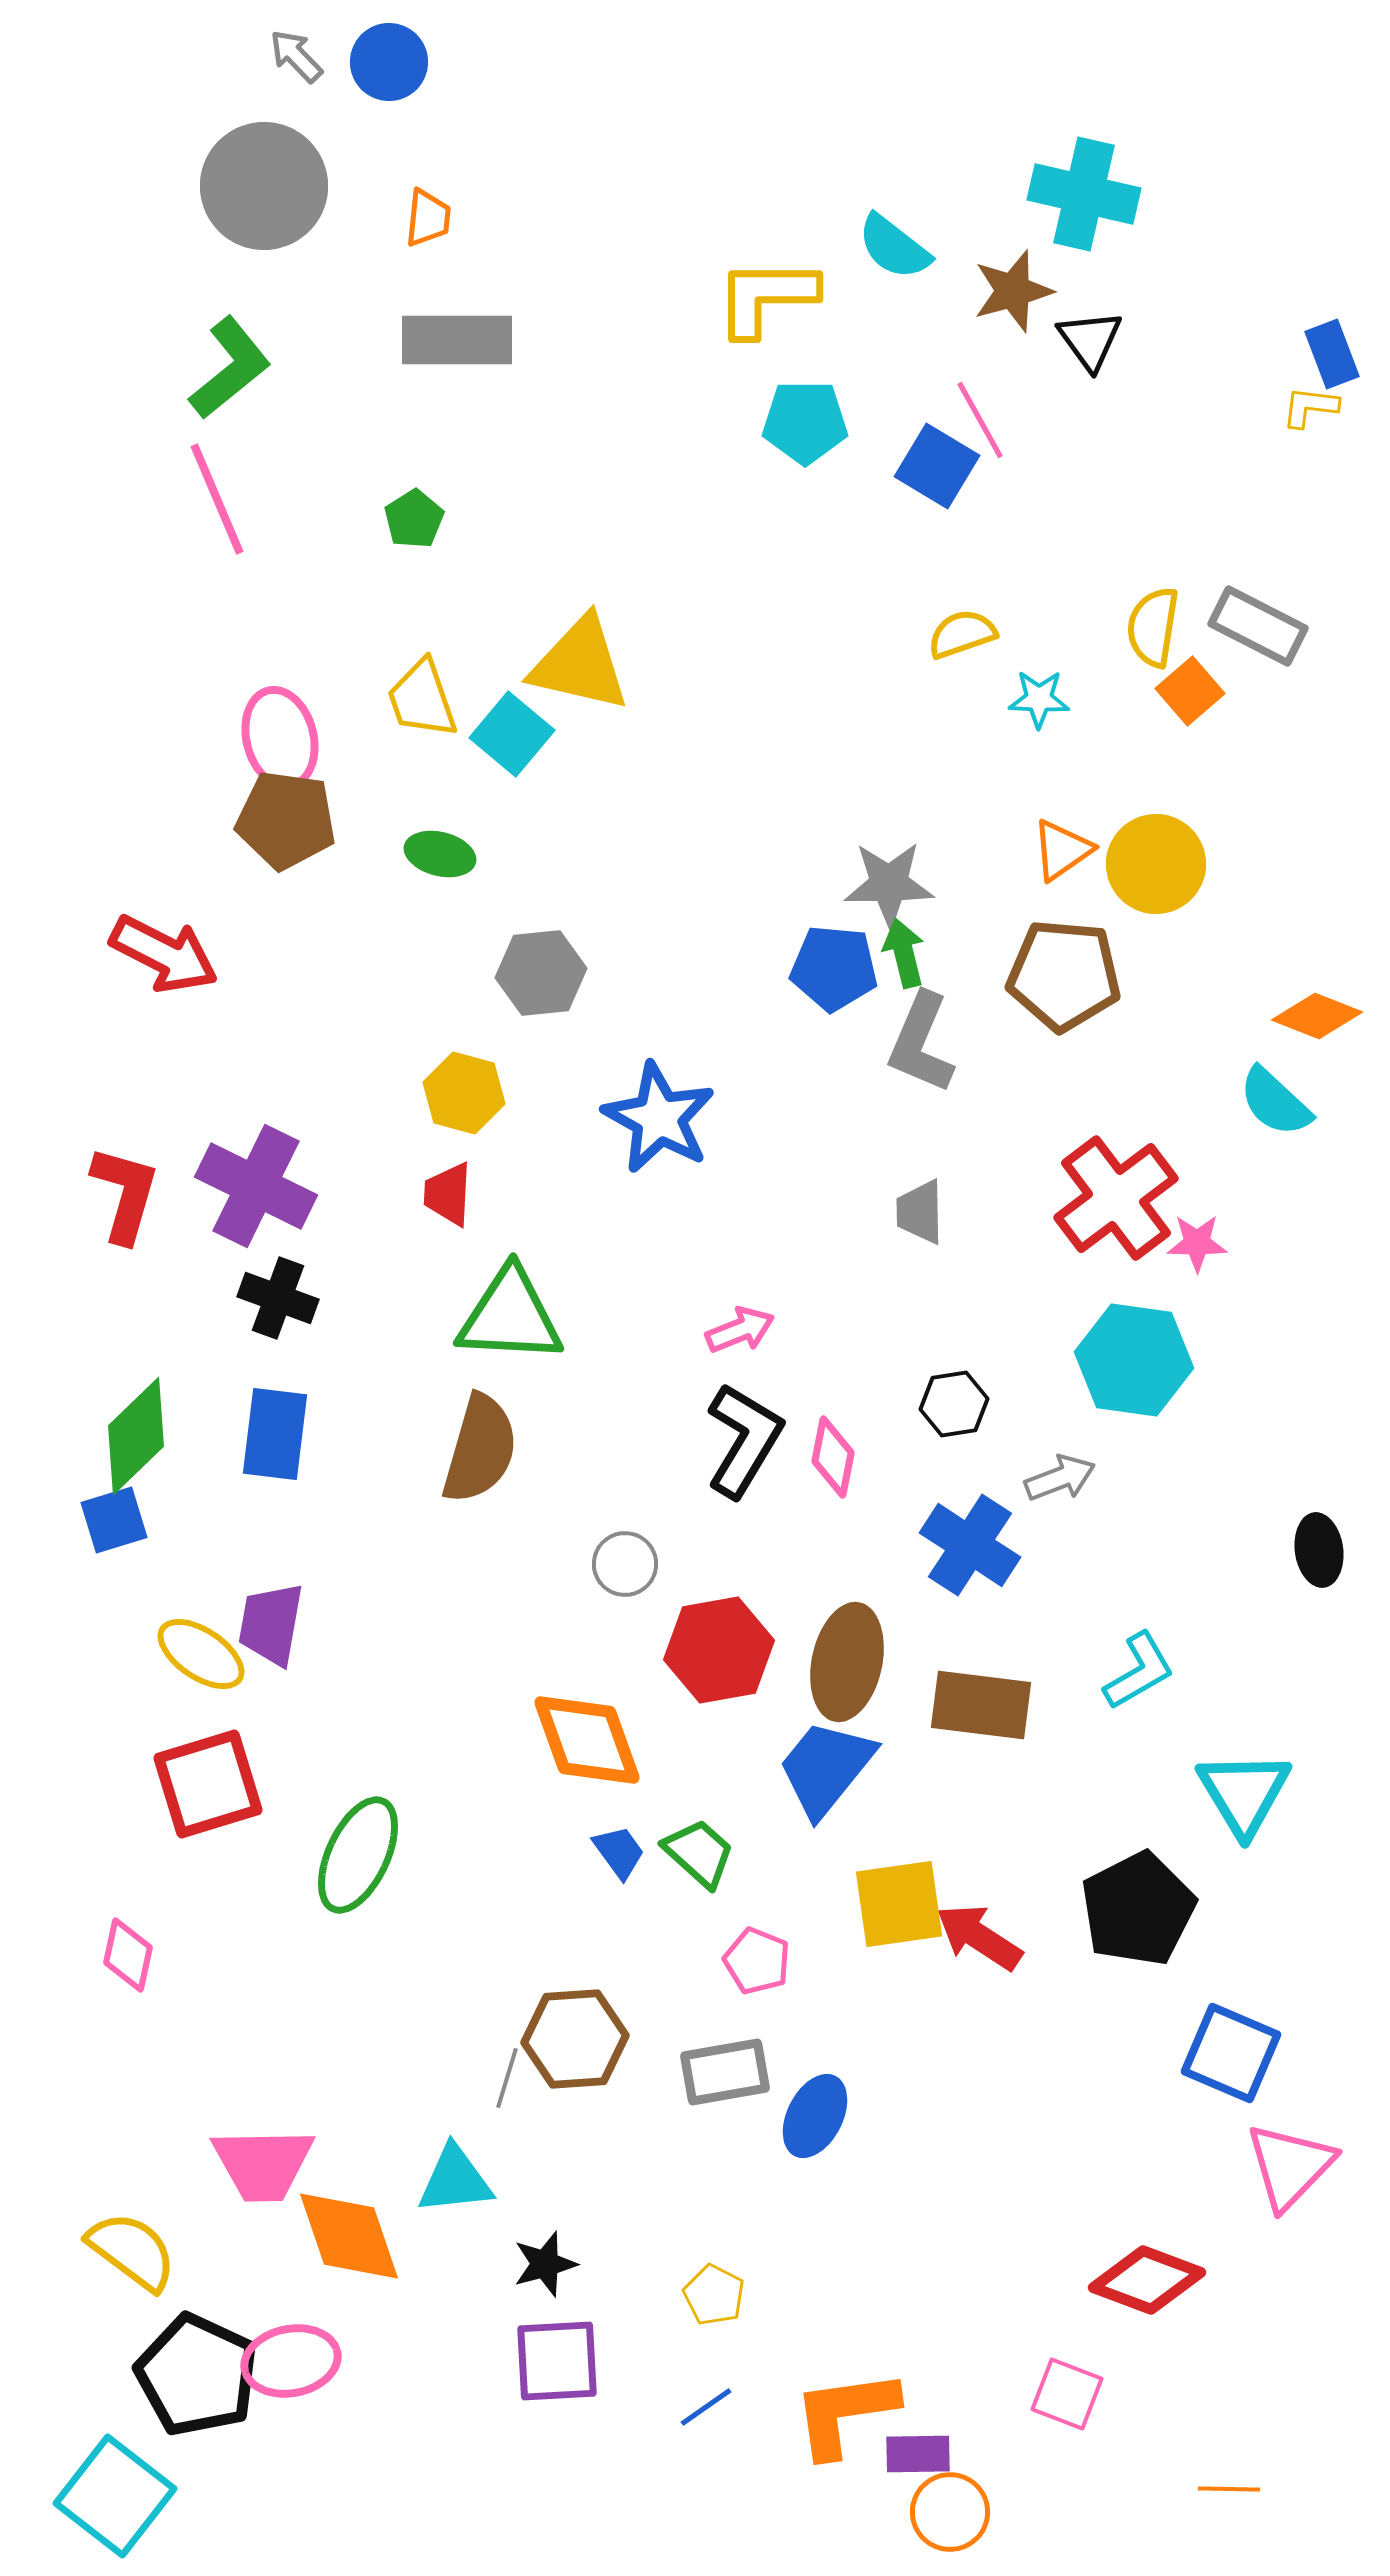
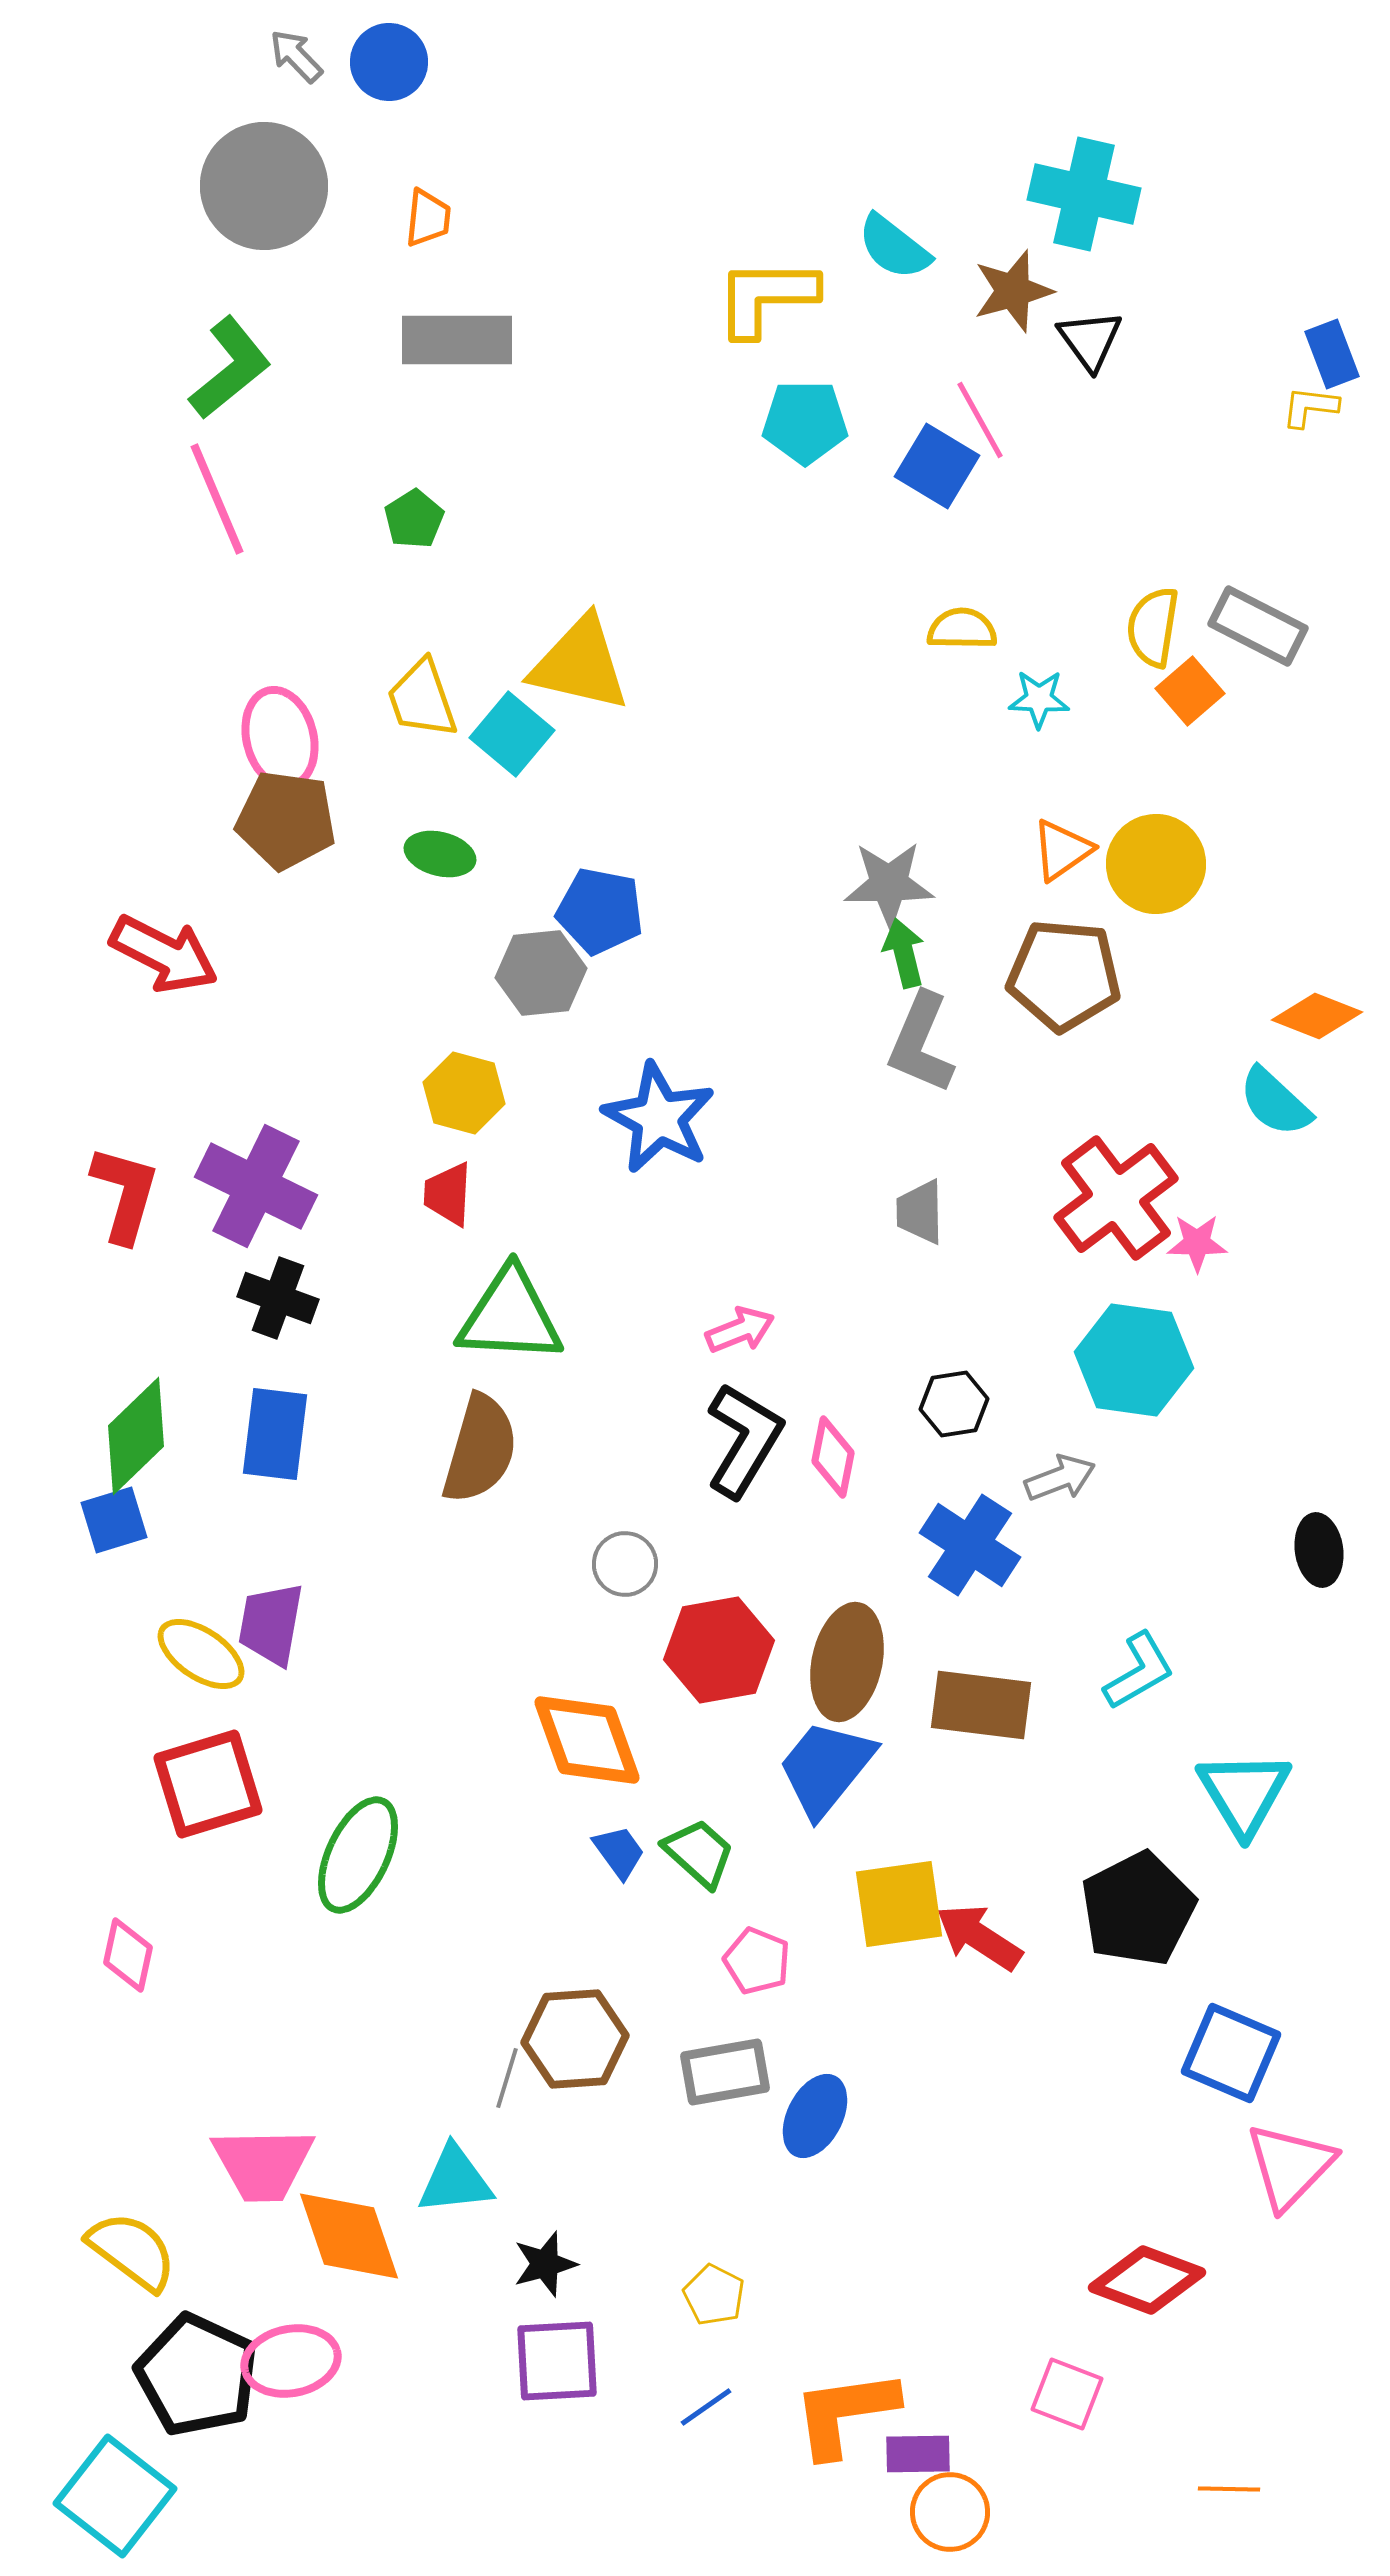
yellow semicircle at (962, 634): moved 5 px up; rotated 20 degrees clockwise
blue pentagon at (834, 968): moved 234 px left, 57 px up; rotated 6 degrees clockwise
